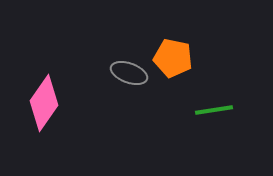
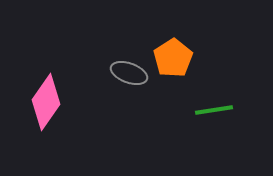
orange pentagon: rotated 27 degrees clockwise
pink diamond: moved 2 px right, 1 px up
